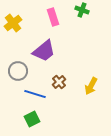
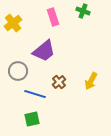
green cross: moved 1 px right, 1 px down
yellow arrow: moved 5 px up
green square: rotated 14 degrees clockwise
